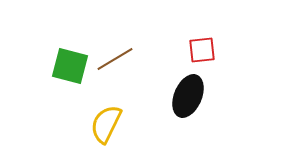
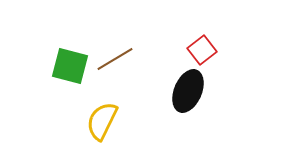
red square: rotated 32 degrees counterclockwise
black ellipse: moved 5 px up
yellow semicircle: moved 4 px left, 3 px up
